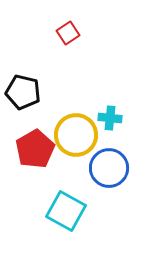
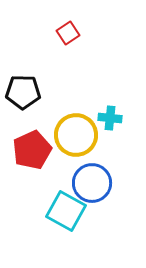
black pentagon: rotated 12 degrees counterclockwise
red pentagon: moved 3 px left, 1 px down; rotated 6 degrees clockwise
blue circle: moved 17 px left, 15 px down
